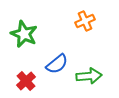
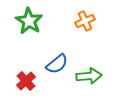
green star: moved 5 px right, 13 px up; rotated 8 degrees clockwise
